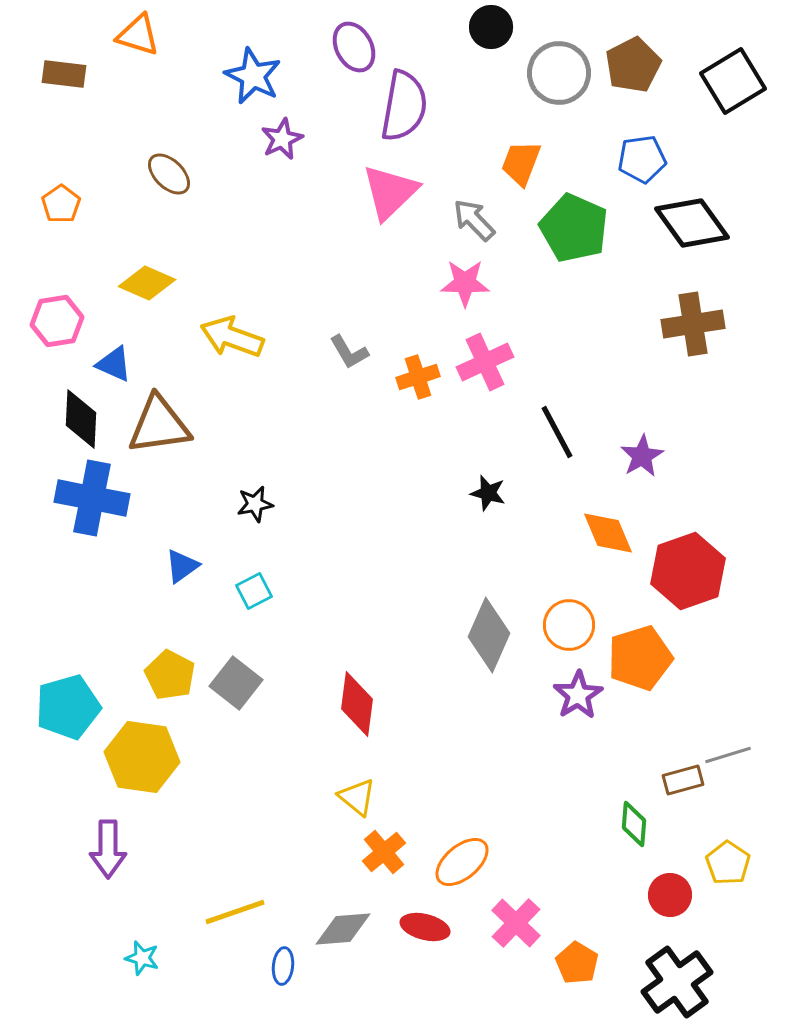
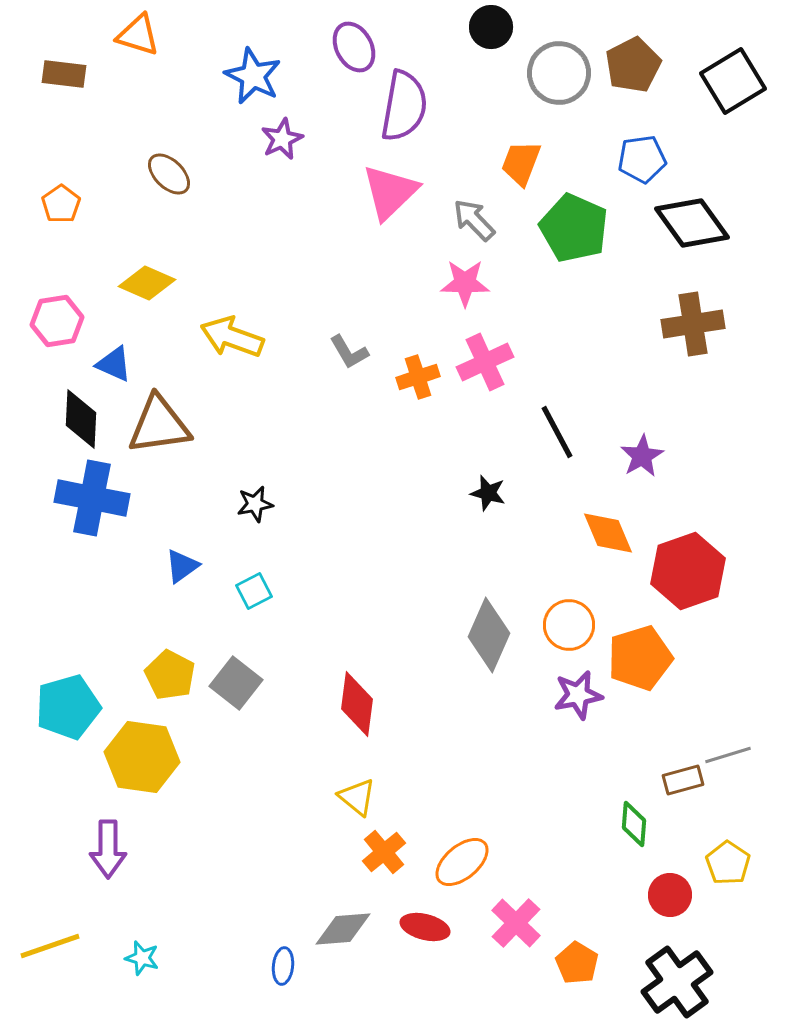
purple star at (578, 695): rotated 21 degrees clockwise
yellow line at (235, 912): moved 185 px left, 34 px down
